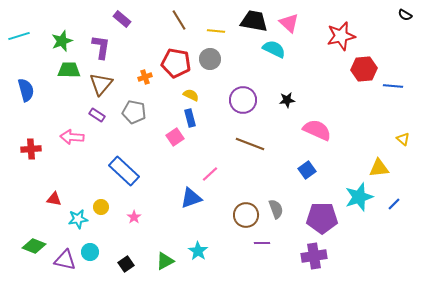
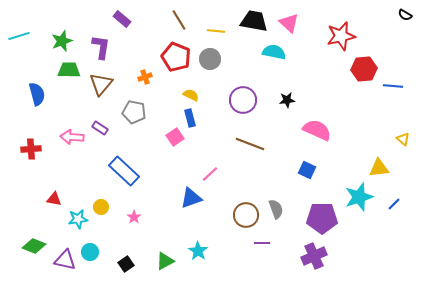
cyan semicircle at (274, 49): moved 3 px down; rotated 15 degrees counterclockwise
red pentagon at (176, 63): moved 6 px up; rotated 12 degrees clockwise
blue semicircle at (26, 90): moved 11 px right, 4 px down
purple rectangle at (97, 115): moved 3 px right, 13 px down
blue square at (307, 170): rotated 30 degrees counterclockwise
purple cross at (314, 256): rotated 15 degrees counterclockwise
